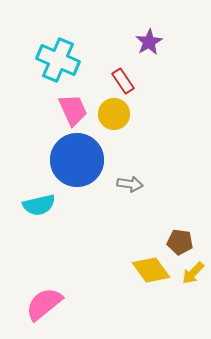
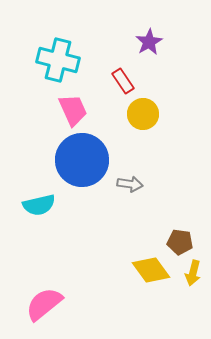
cyan cross: rotated 9 degrees counterclockwise
yellow circle: moved 29 px right
blue circle: moved 5 px right
yellow arrow: rotated 30 degrees counterclockwise
